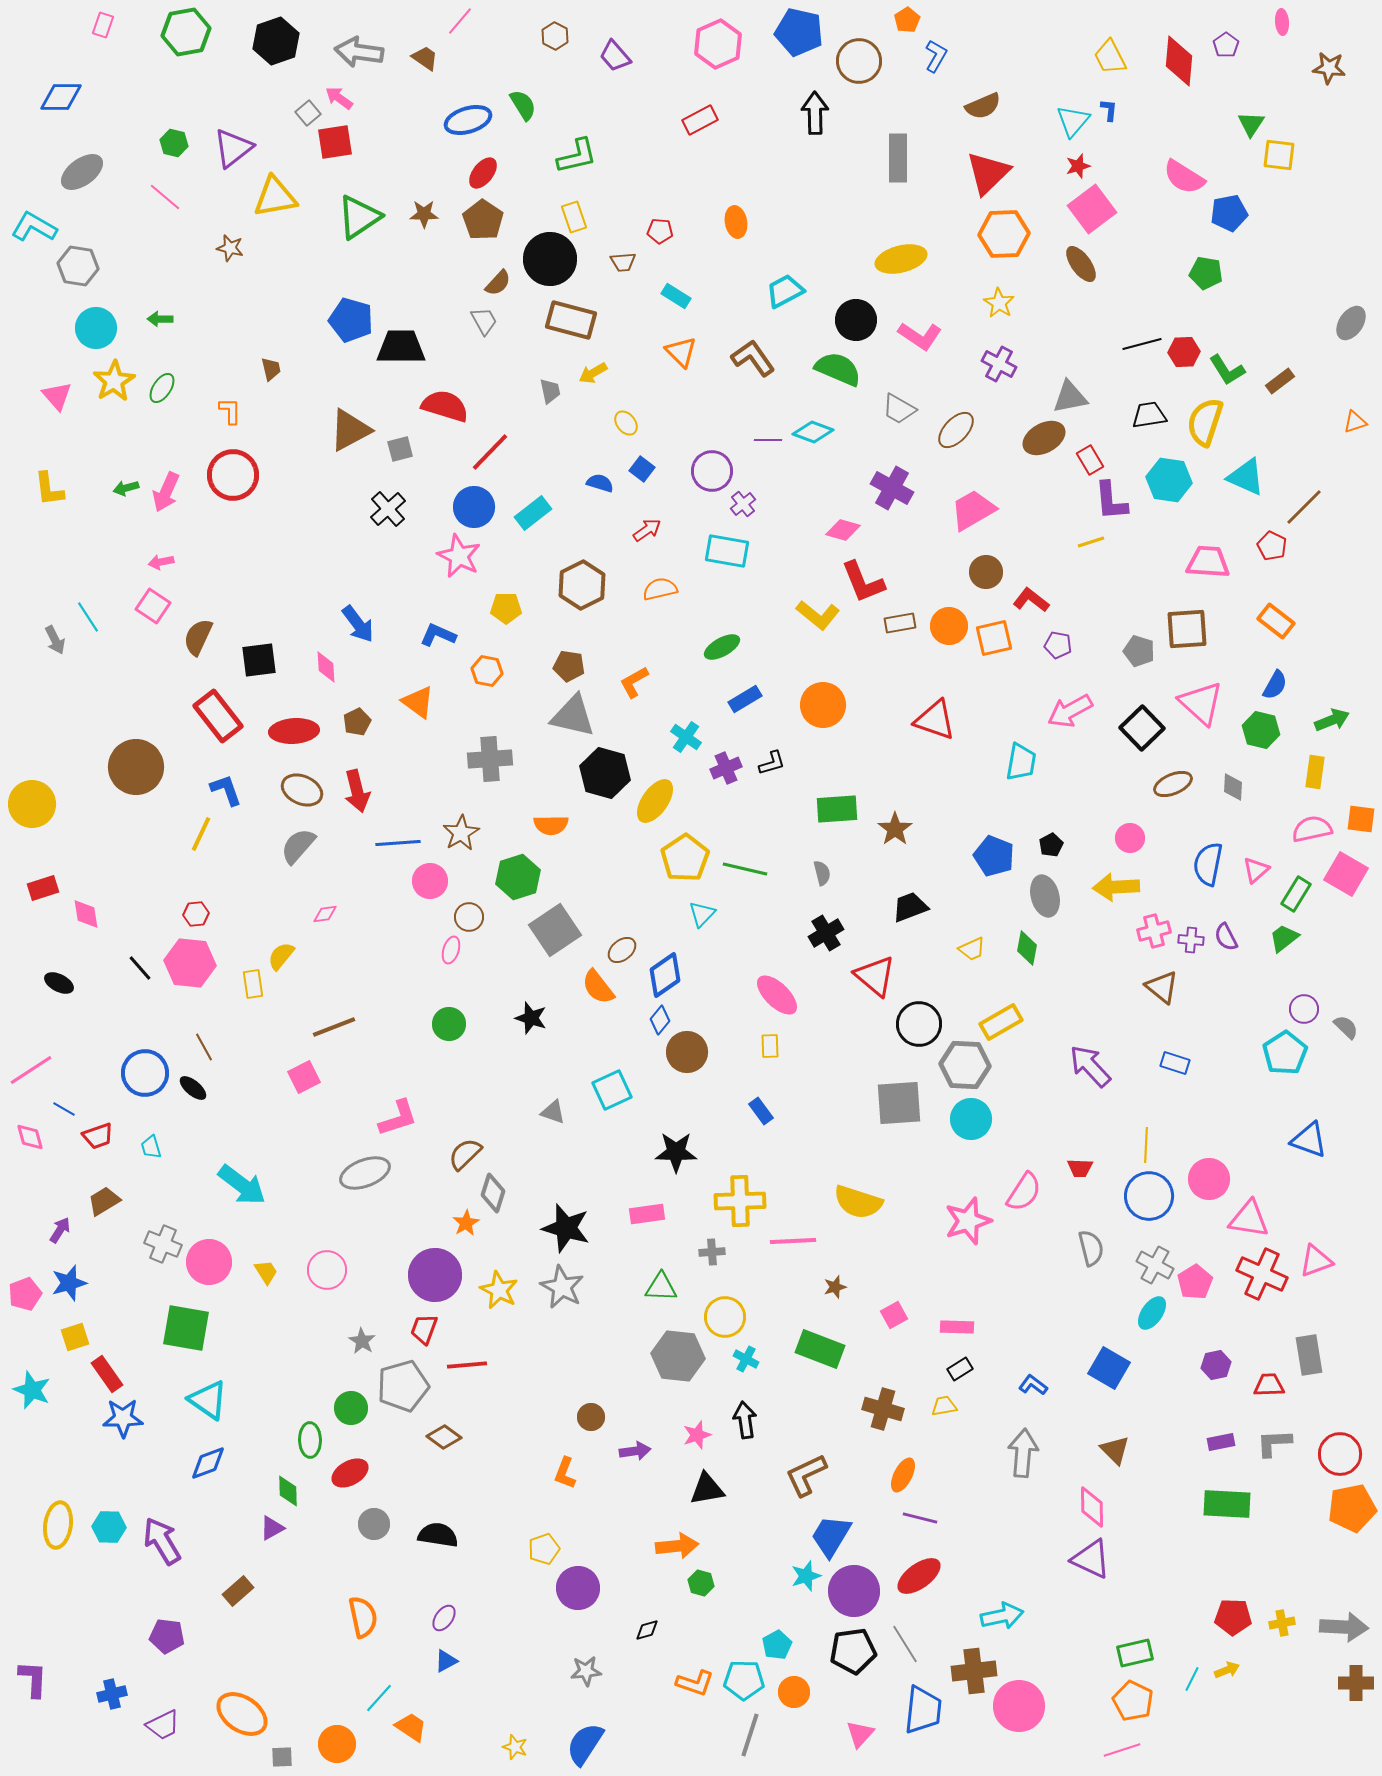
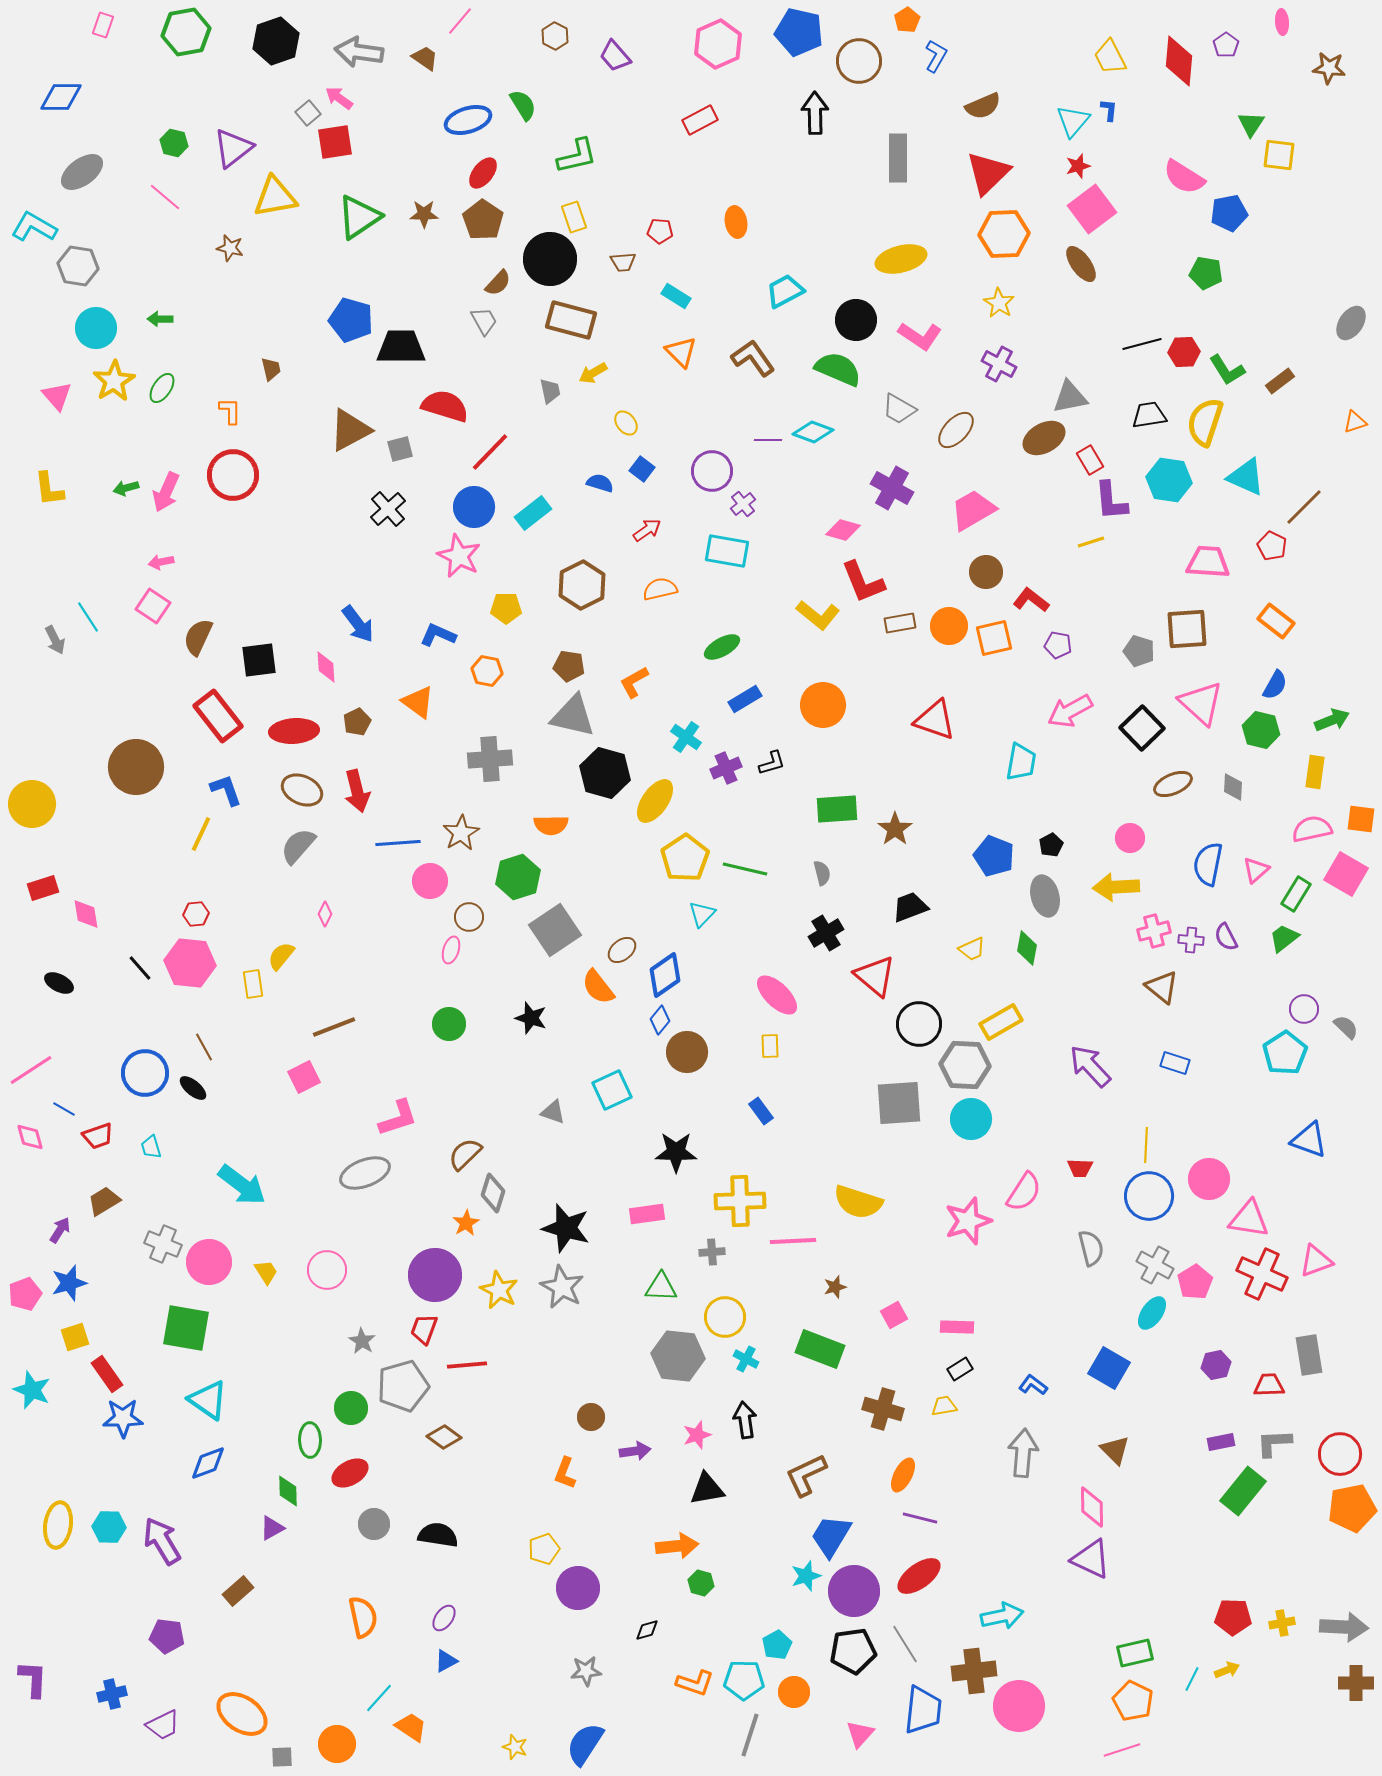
pink diamond at (325, 914): rotated 55 degrees counterclockwise
green rectangle at (1227, 1504): moved 16 px right, 13 px up; rotated 54 degrees counterclockwise
